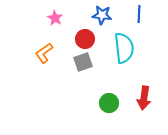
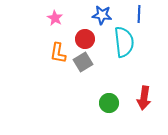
cyan semicircle: moved 6 px up
orange L-shape: moved 14 px right; rotated 45 degrees counterclockwise
gray square: rotated 12 degrees counterclockwise
